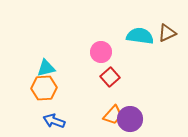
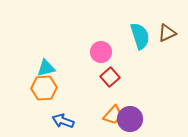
cyan semicircle: rotated 64 degrees clockwise
blue arrow: moved 9 px right
